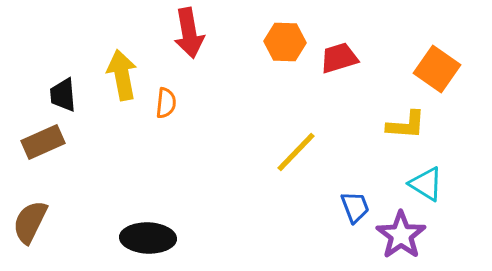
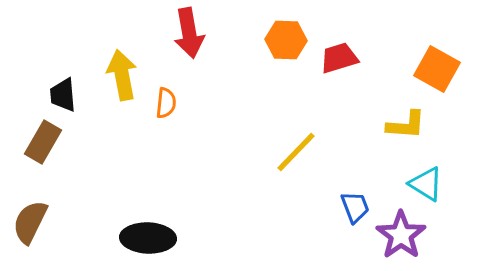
orange hexagon: moved 1 px right, 2 px up
orange square: rotated 6 degrees counterclockwise
brown rectangle: rotated 36 degrees counterclockwise
